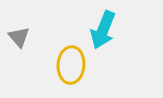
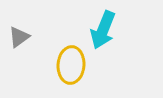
gray triangle: rotated 35 degrees clockwise
